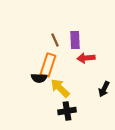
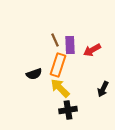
purple rectangle: moved 5 px left, 5 px down
red arrow: moved 6 px right, 8 px up; rotated 24 degrees counterclockwise
orange rectangle: moved 10 px right
black semicircle: moved 5 px left, 4 px up; rotated 21 degrees counterclockwise
black arrow: moved 1 px left
black cross: moved 1 px right, 1 px up
